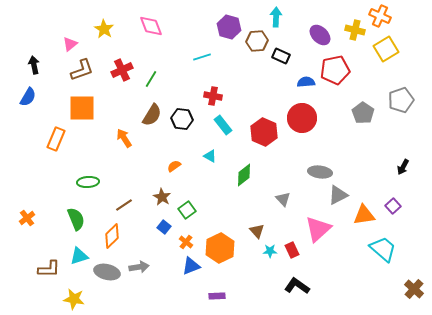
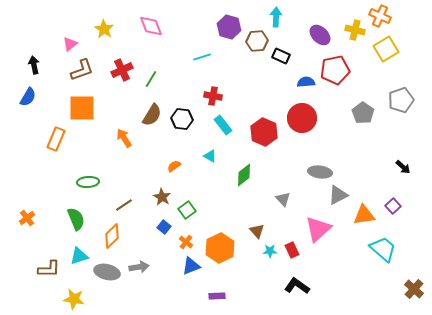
black arrow at (403, 167): rotated 77 degrees counterclockwise
